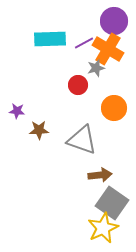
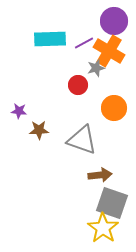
orange cross: moved 1 px right, 2 px down
purple star: moved 2 px right
gray square: rotated 16 degrees counterclockwise
yellow star: rotated 12 degrees counterclockwise
